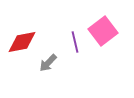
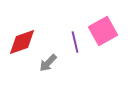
pink square: rotated 8 degrees clockwise
red diamond: rotated 8 degrees counterclockwise
